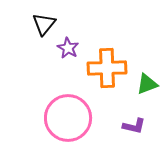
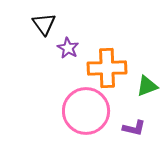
black triangle: rotated 15 degrees counterclockwise
green triangle: moved 2 px down
pink circle: moved 18 px right, 7 px up
purple L-shape: moved 2 px down
